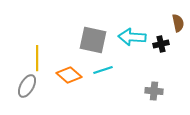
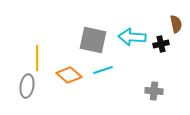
brown semicircle: moved 2 px left, 1 px down
gray ellipse: rotated 20 degrees counterclockwise
